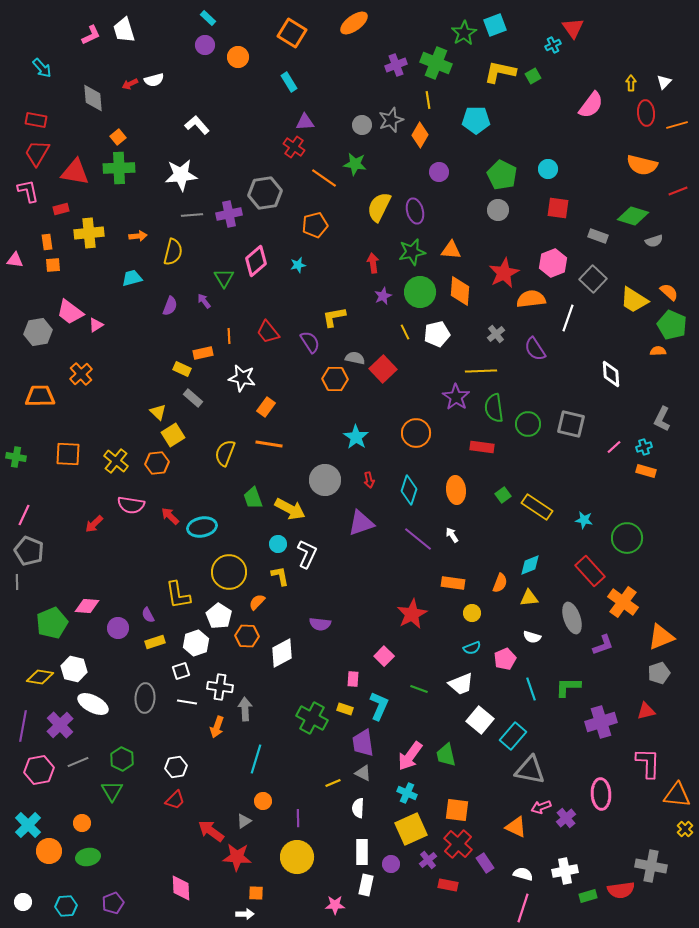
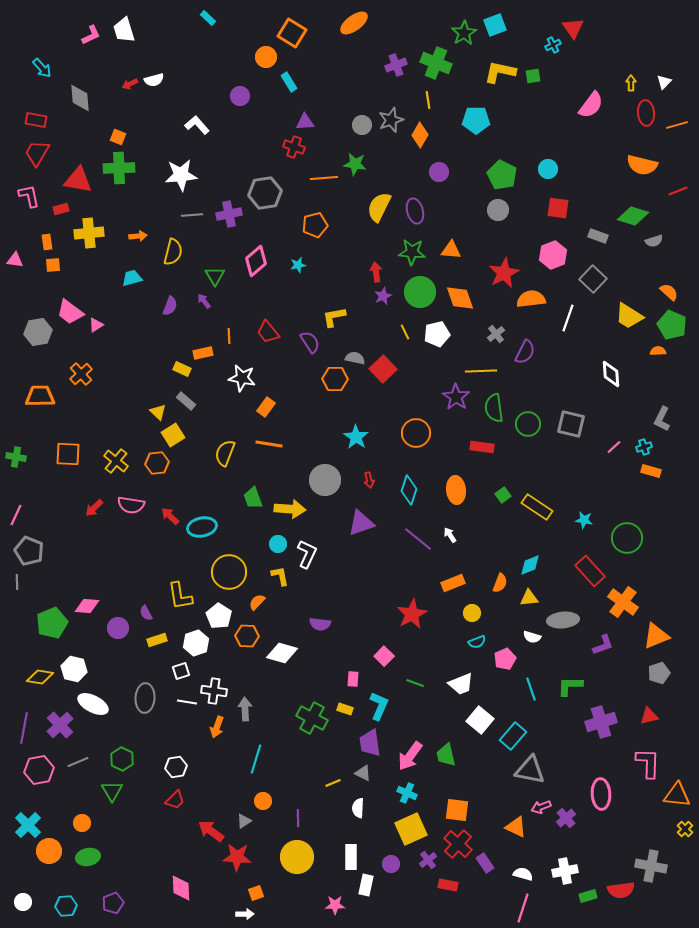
purple circle at (205, 45): moved 35 px right, 51 px down
orange circle at (238, 57): moved 28 px right
green square at (533, 76): rotated 21 degrees clockwise
gray diamond at (93, 98): moved 13 px left
orange square at (118, 137): rotated 28 degrees counterclockwise
red cross at (294, 147): rotated 15 degrees counterclockwise
red triangle at (75, 172): moved 3 px right, 8 px down
orange line at (324, 178): rotated 40 degrees counterclockwise
pink L-shape at (28, 191): moved 1 px right, 5 px down
green star at (412, 252): rotated 16 degrees clockwise
red arrow at (373, 263): moved 3 px right, 9 px down
pink hexagon at (553, 263): moved 8 px up
green triangle at (224, 278): moved 9 px left, 2 px up
orange diamond at (460, 291): moved 7 px down; rotated 24 degrees counterclockwise
yellow trapezoid at (634, 300): moved 5 px left, 16 px down
purple semicircle at (535, 349): moved 10 px left, 3 px down; rotated 120 degrees counterclockwise
gray rectangle at (193, 398): moved 7 px left, 3 px down
orange rectangle at (646, 471): moved 5 px right
yellow arrow at (290, 509): rotated 24 degrees counterclockwise
pink line at (24, 515): moved 8 px left
red arrow at (94, 524): moved 16 px up
white arrow at (452, 535): moved 2 px left
orange rectangle at (453, 583): rotated 30 degrees counterclockwise
yellow L-shape at (178, 595): moved 2 px right, 1 px down
purple semicircle at (148, 615): moved 2 px left, 2 px up
gray ellipse at (572, 618): moved 9 px left, 2 px down; rotated 76 degrees counterclockwise
orange triangle at (661, 637): moved 5 px left, 1 px up
yellow rectangle at (155, 642): moved 2 px right, 2 px up
cyan semicircle at (472, 648): moved 5 px right, 6 px up
white diamond at (282, 653): rotated 44 degrees clockwise
white cross at (220, 687): moved 6 px left, 4 px down
green L-shape at (568, 687): moved 2 px right, 1 px up
green line at (419, 689): moved 4 px left, 6 px up
red triangle at (646, 711): moved 3 px right, 5 px down
purple line at (23, 726): moved 1 px right, 2 px down
purple trapezoid at (363, 743): moved 7 px right
white rectangle at (362, 852): moved 11 px left, 5 px down
orange square at (256, 893): rotated 21 degrees counterclockwise
